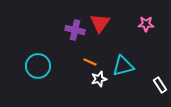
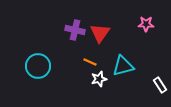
red triangle: moved 10 px down
